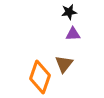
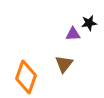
black star: moved 20 px right, 11 px down
orange diamond: moved 14 px left
